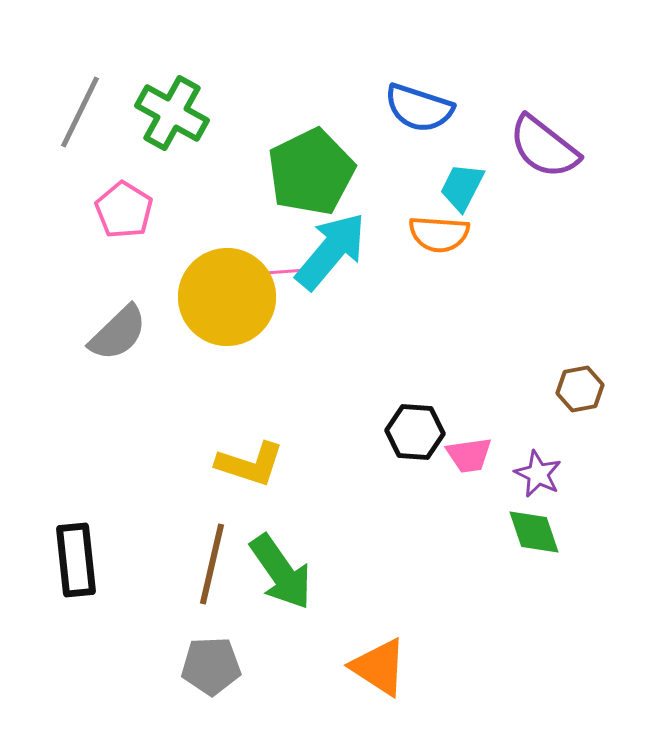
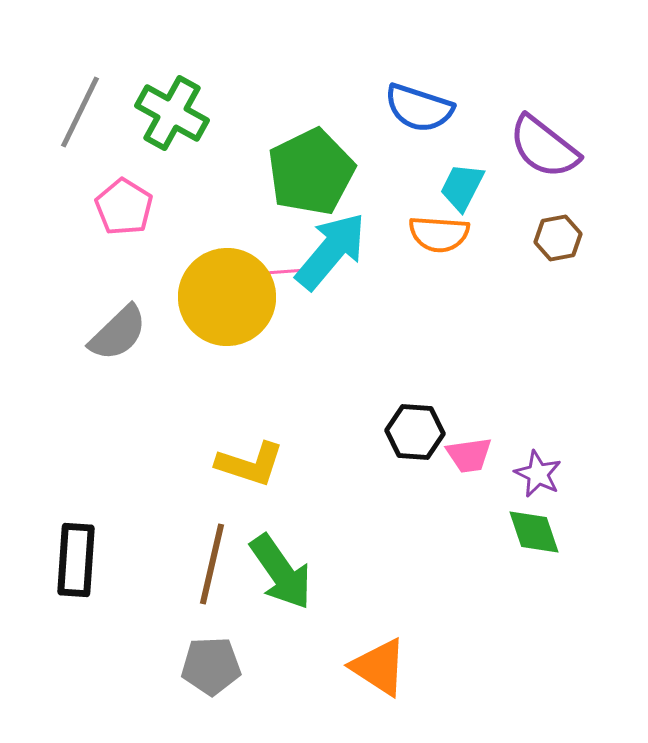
pink pentagon: moved 3 px up
brown hexagon: moved 22 px left, 151 px up
black rectangle: rotated 10 degrees clockwise
